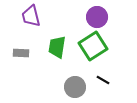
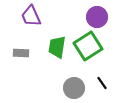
purple trapezoid: rotated 10 degrees counterclockwise
green square: moved 5 px left
black line: moved 1 px left, 3 px down; rotated 24 degrees clockwise
gray circle: moved 1 px left, 1 px down
